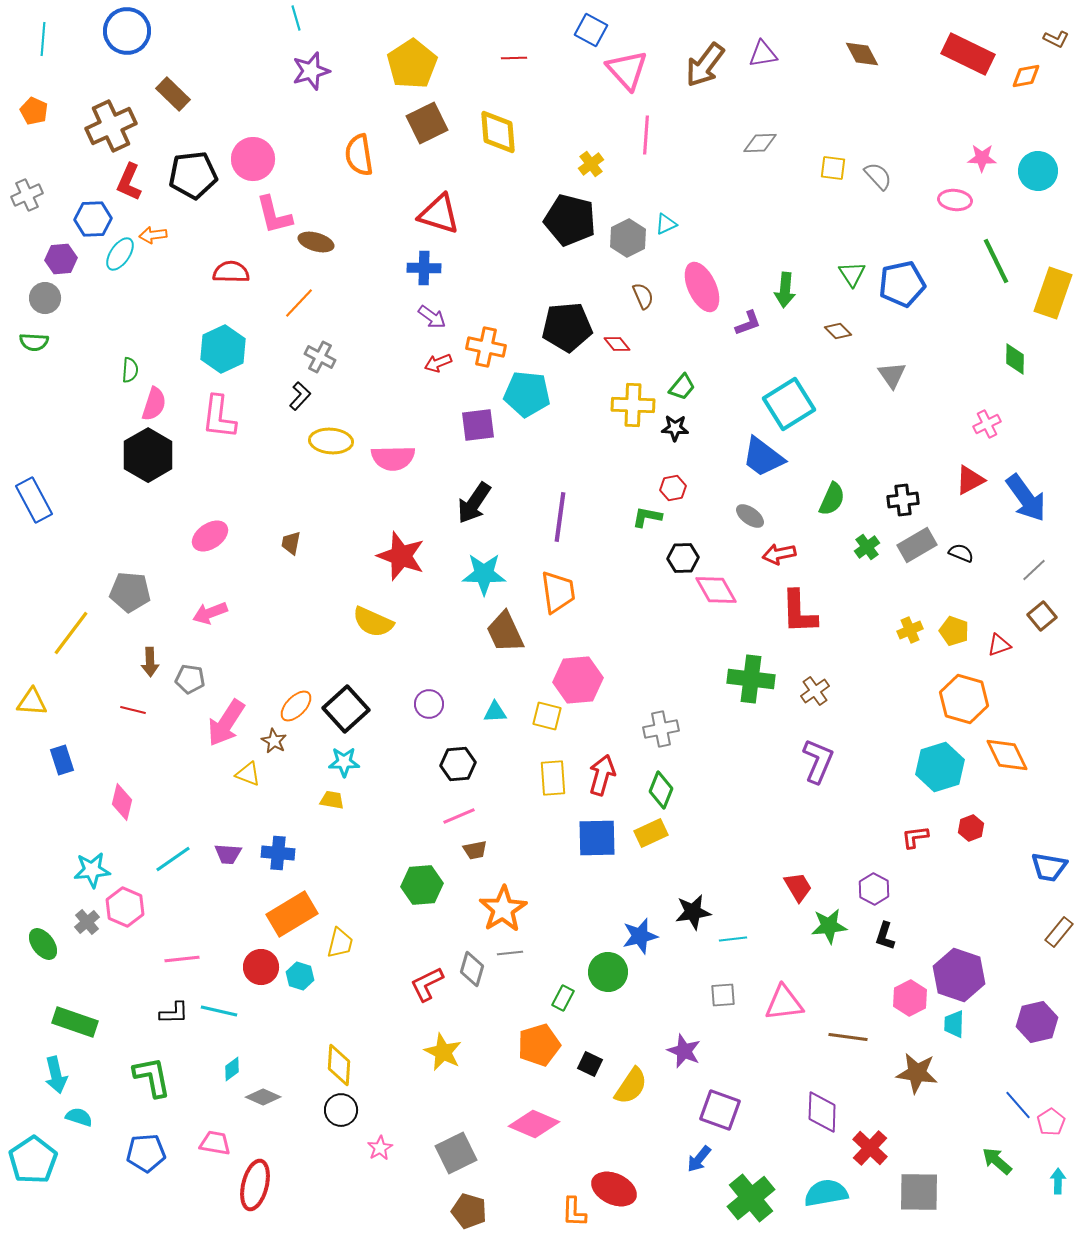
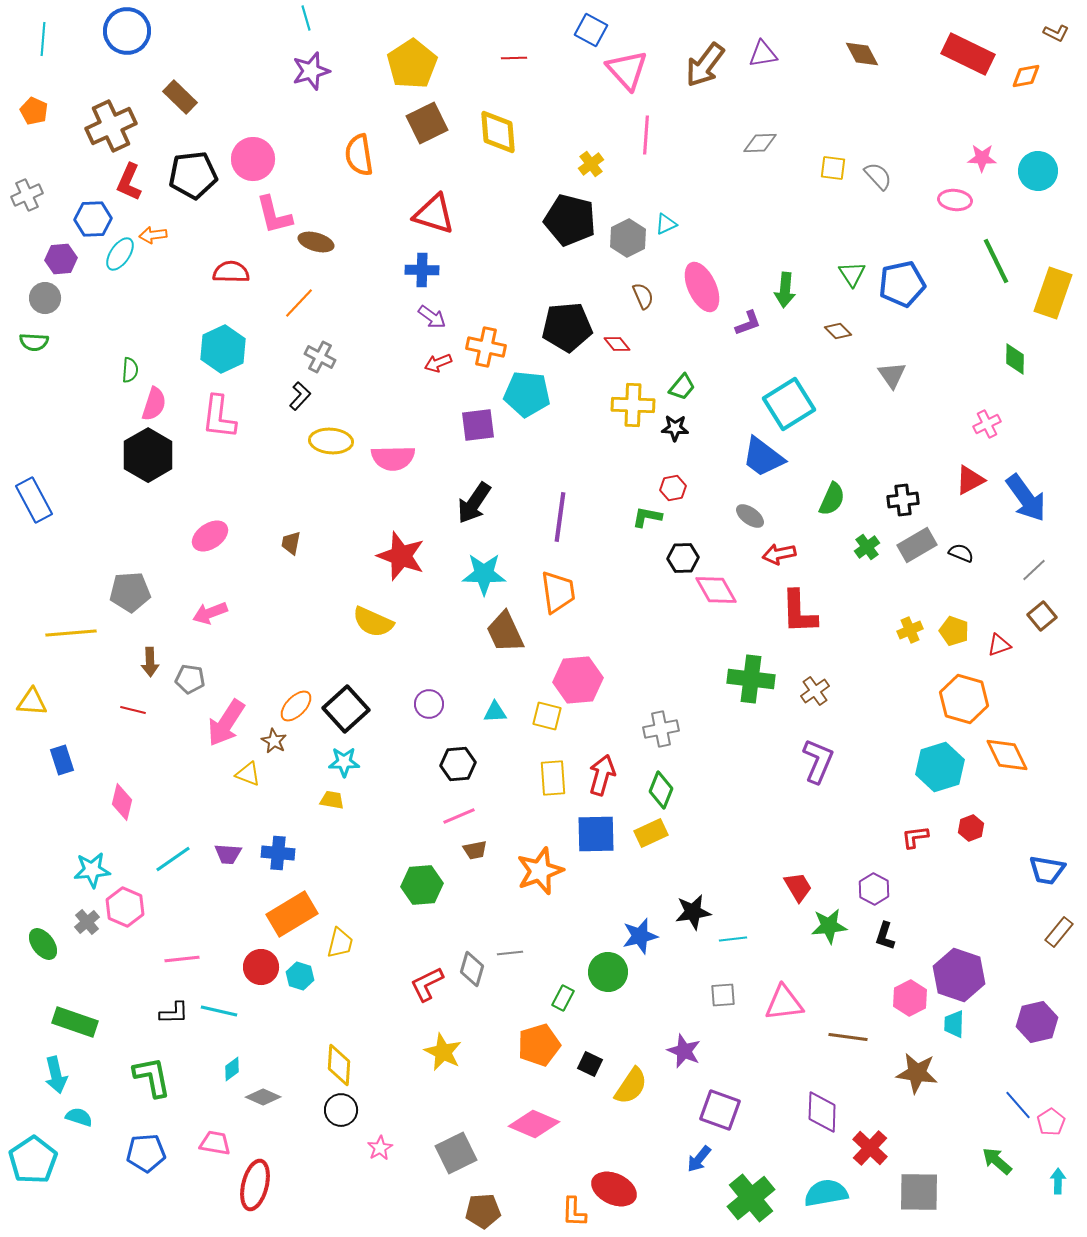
cyan line at (296, 18): moved 10 px right
brown L-shape at (1056, 39): moved 6 px up
brown rectangle at (173, 94): moved 7 px right, 3 px down
red triangle at (439, 214): moved 5 px left
blue cross at (424, 268): moved 2 px left, 2 px down
gray pentagon at (130, 592): rotated 9 degrees counterclockwise
yellow line at (71, 633): rotated 48 degrees clockwise
blue square at (597, 838): moved 1 px left, 4 px up
blue trapezoid at (1049, 867): moved 2 px left, 3 px down
orange star at (503, 909): moved 37 px right, 38 px up; rotated 12 degrees clockwise
brown pentagon at (469, 1211): moved 14 px right; rotated 20 degrees counterclockwise
